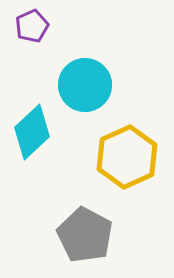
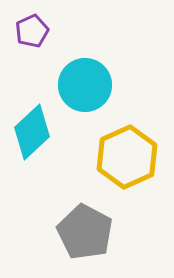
purple pentagon: moved 5 px down
gray pentagon: moved 3 px up
